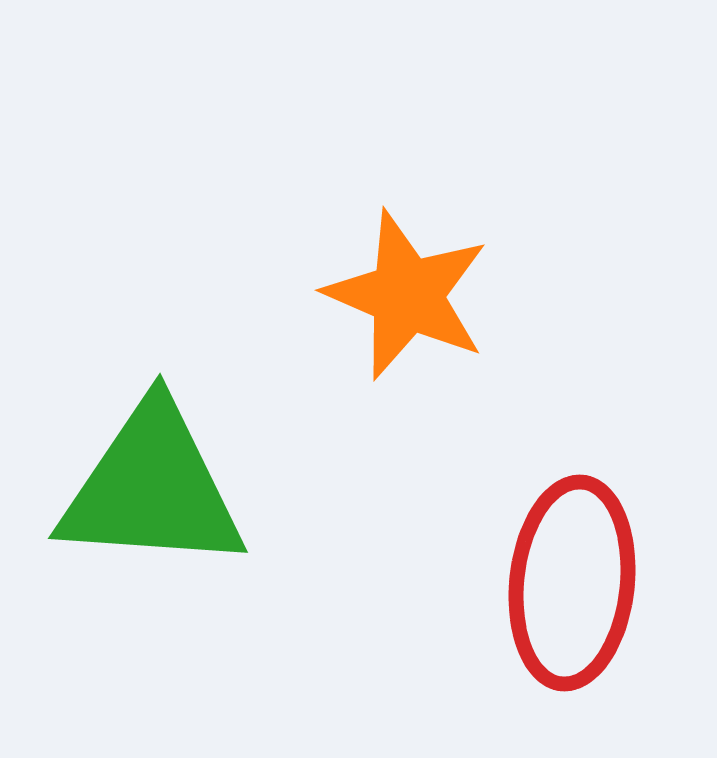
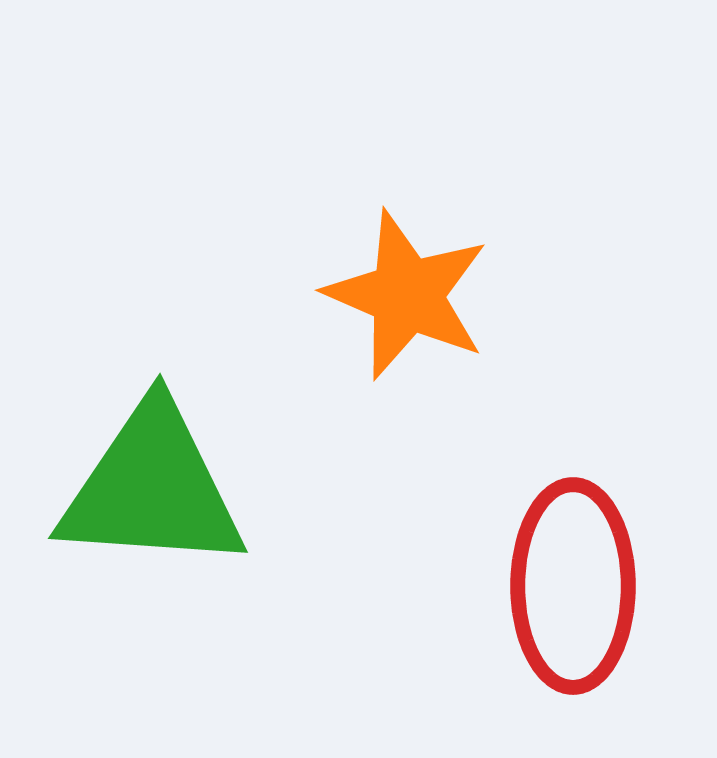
red ellipse: moved 1 px right, 3 px down; rotated 6 degrees counterclockwise
